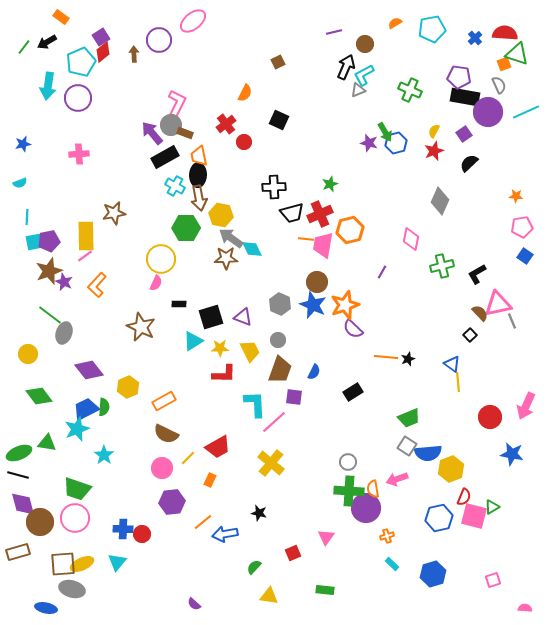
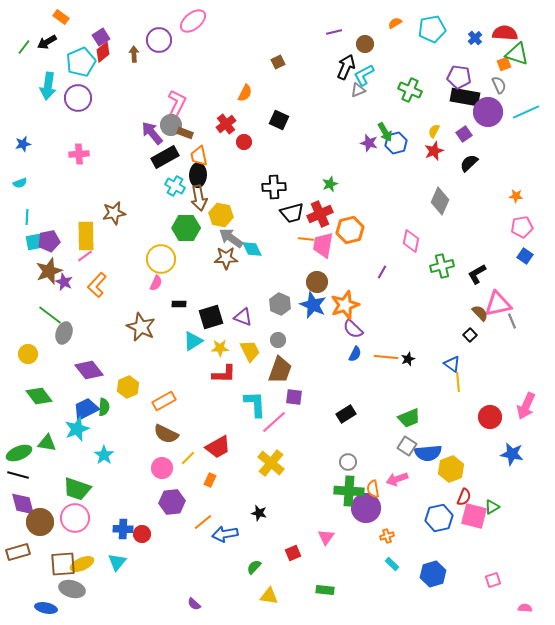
pink diamond at (411, 239): moved 2 px down
blue semicircle at (314, 372): moved 41 px right, 18 px up
black rectangle at (353, 392): moved 7 px left, 22 px down
